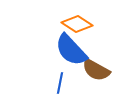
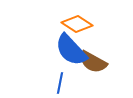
brown semicircle: moved 3 px left, 8 px up
